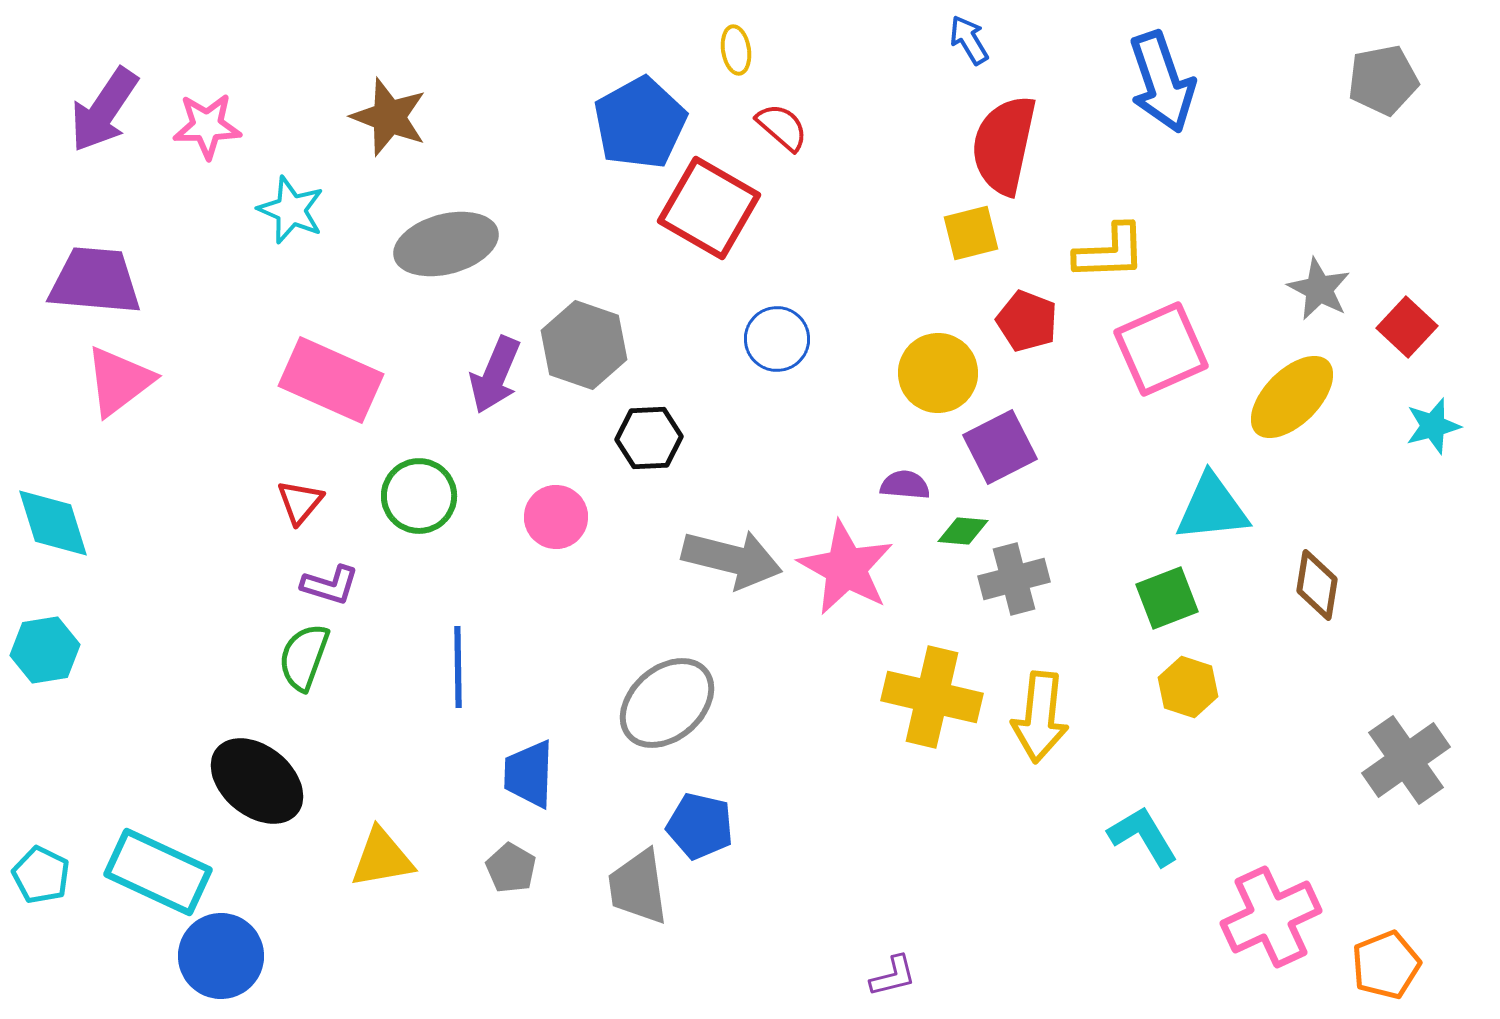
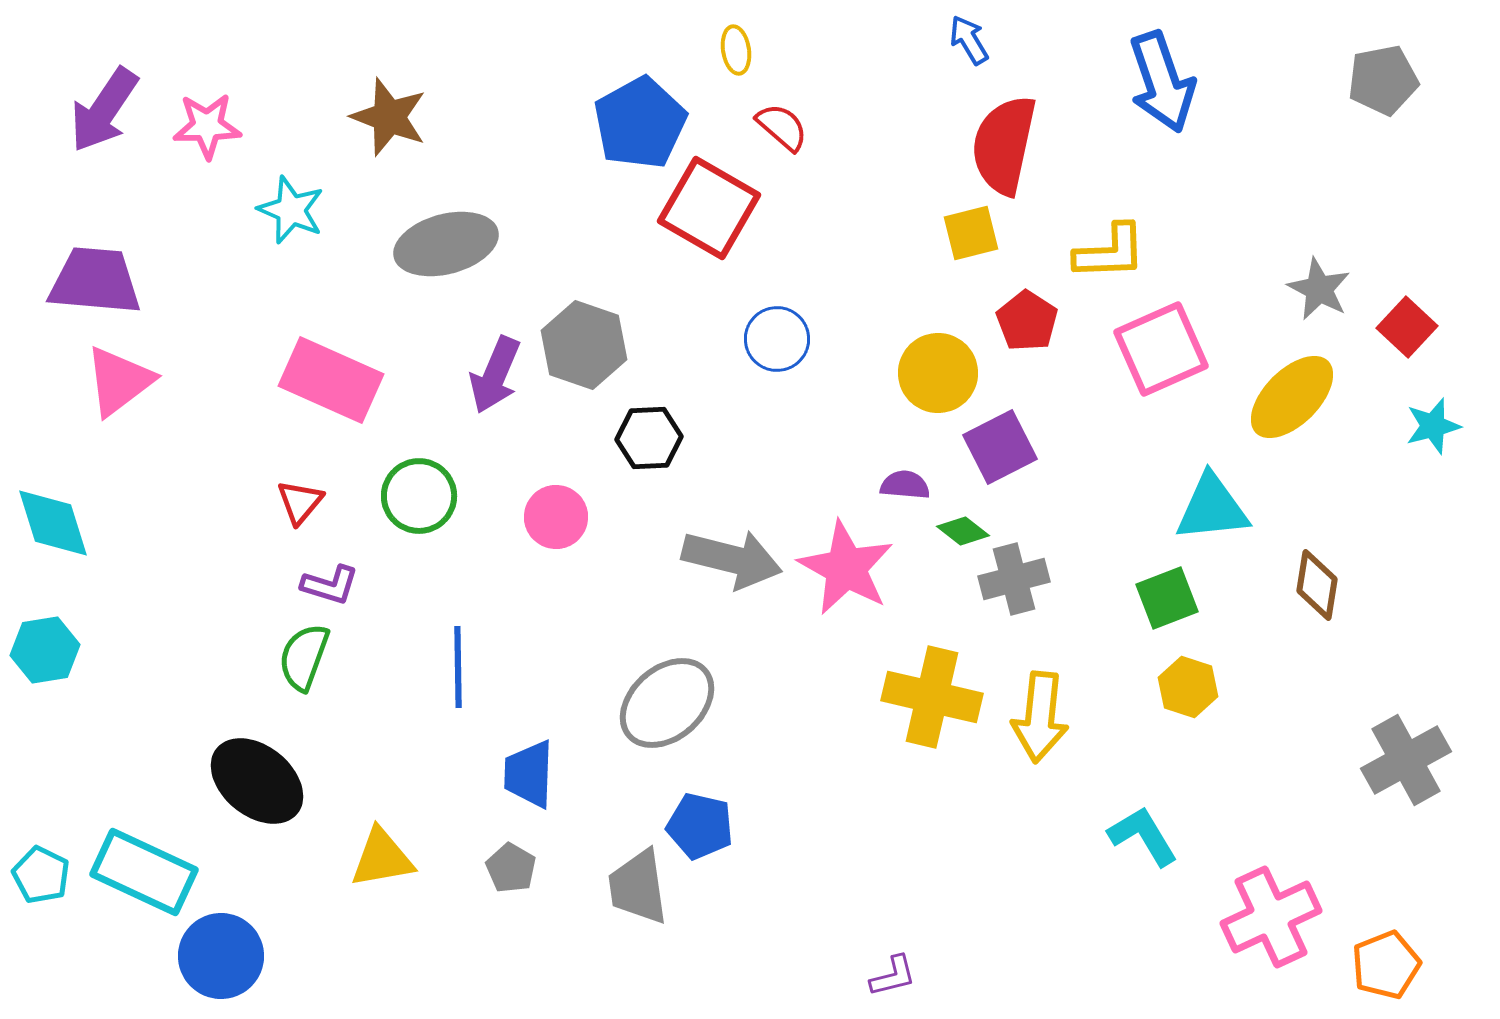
red pentagon at (1027, 321): rotated 12 degrees clockwise
green diamond at (963, 531): rotated 33 degrees clockwise
gray cross at (1406, 760): rotated 6 degrees clockwise
cyan rectangle at (158, 872): moved 14 px left
